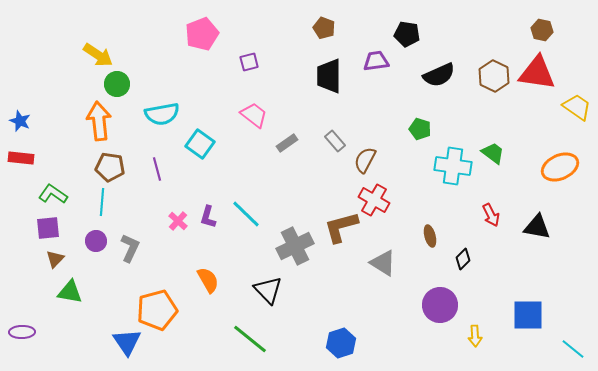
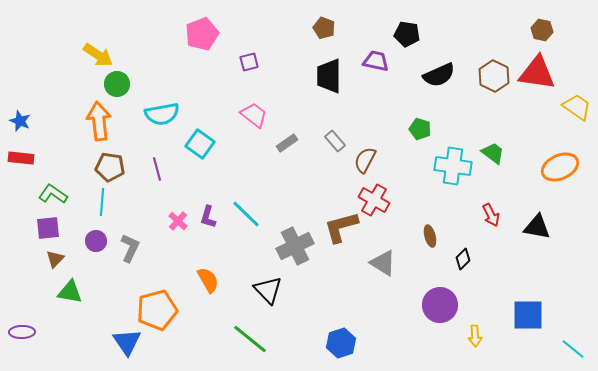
purple trapezoid at (376, 61): rotated 20 degrees clockwise
